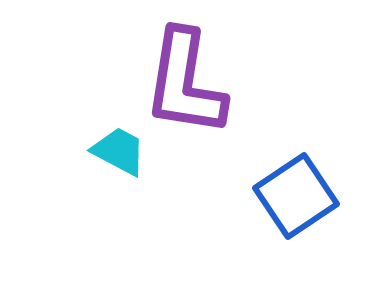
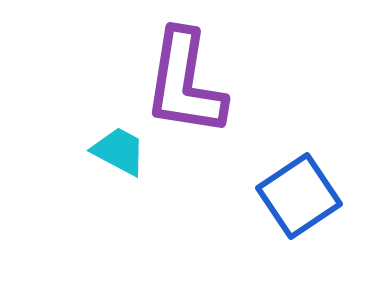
blue square: moved 3 px right
